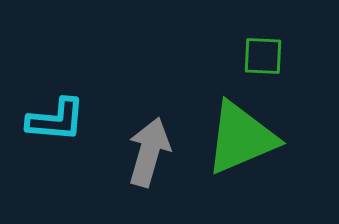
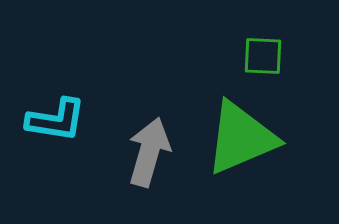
cyan L-shape: rotated 4 degrees clockwise
